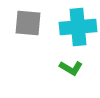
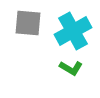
cyan cross: moved 5 px left, 4 px down; rotated 24 degrees counterclockwise
